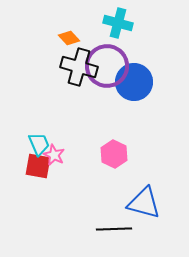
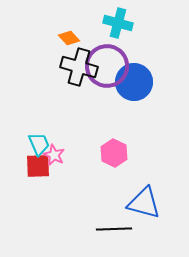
pink hexagon: moved 1 px up
red square: rotated 12 degrees counterclockwise
